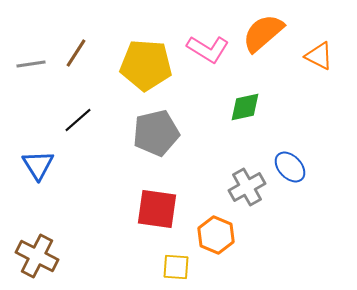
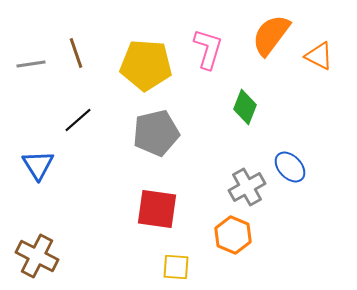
orange semicircle: moved 8 px right, 2 px down; rotated 12 degrees counterclockwise
pink L-shape: rotated 105 degrees counterclockwise
brown line: rotated 52 degrees counterclockwise
green diamond: rotated 56 degrees counterclockwise
orange hexagon: moved 17 px right
